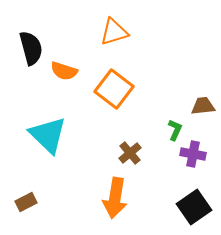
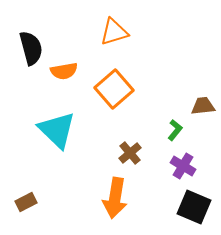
orange semicircle: rotated 28 degrees counterclockwise
orange square: rotated 12 degrees clockwise
green L-shape: rotated 15 degrees clockwise
cyan triangle: moved 9 px right, 5 px up
purple cross: moved 10 px left, 12 px down; rotated 20 degrees clockwise
black square: rotated 32 degrees counterclockwise
